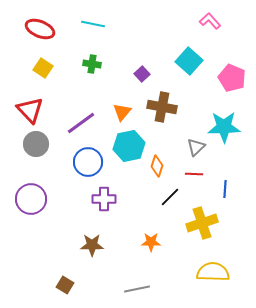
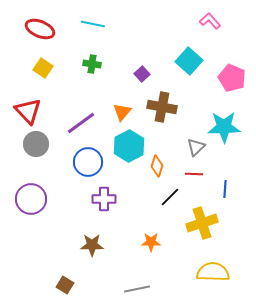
red triangle: moved 2 px left, 1 px down
cyan hexagon: rotated 16 degrees counterclockwise
